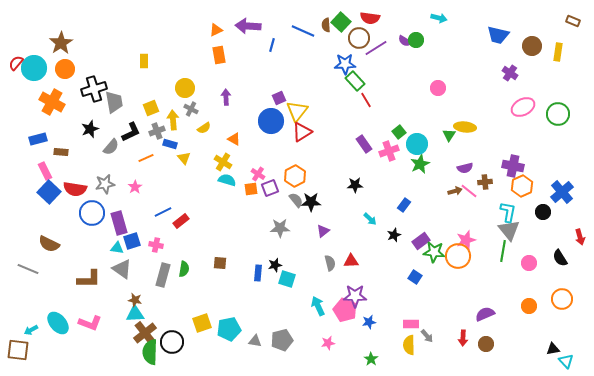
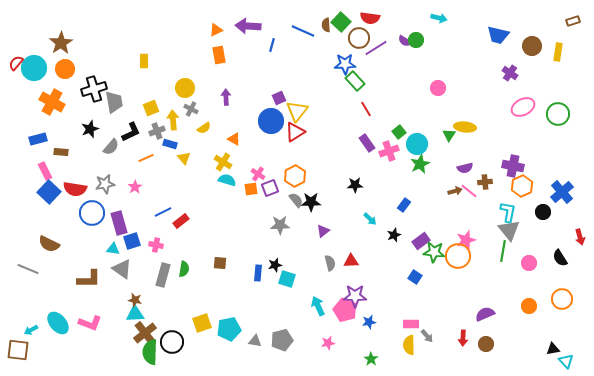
brown rectangle at (573, 21): rotated 40 degrees counterclockwise
red line at (366, 100): moved 9 px down
red triangle at (302, 132): moved 7 px left
purple rectangle at (364, 144): moved 3 px right, 1 px up
gray star at (280, 228): moved 3 px up
cyan triangle at (117, 248): moved 4 px left, 1 px down
